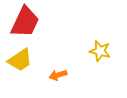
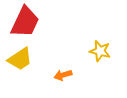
yellow trapezoid: moved 1 px up
orange arrow: moved 5 px right
